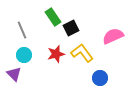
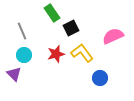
green rectangle: moved 1 px left, 4 px up
gray line: moved 1 px down
